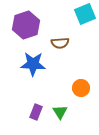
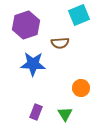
cyan square: moved 6 px left, 1 px down
green triangle: moved 5 px right, 2 px down
